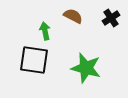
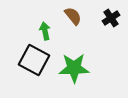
brown semicircle: rotated 24 degrees clockwise
black square: rotated 20 degrees clockwise
green star: moved 12 px left; rotated 16 degrees counterclockwise
